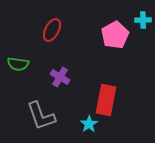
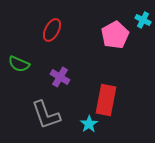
cyan cross: rotated 28 degrees clockwise
green semicircle: moved 1 px right; rotated 15 degrees clockwise
gray L-shape: moved 5 px right, 1 px up
